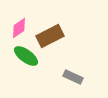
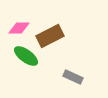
pink diamond: rotated 35 degrees clockwise
